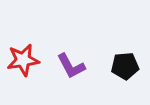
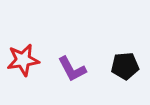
purple L-shape: moved 1 px right, 3 px down
